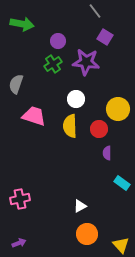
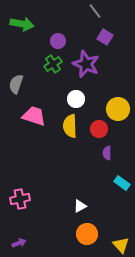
purple star: moved 2 px down; rotated 16 degrees clockwise
